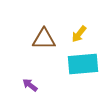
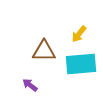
brown triangle: moved 12 px down
cyan rectangle: moved 2 px left
